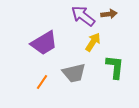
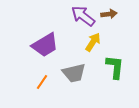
purple trapezoid: moved 1 px right, 2 px down
